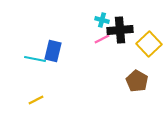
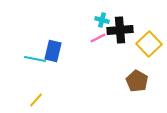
pink line: moved 4 px left, 1 px up
yellow line: rotated 21 degrees counterclockwise
